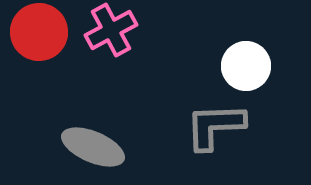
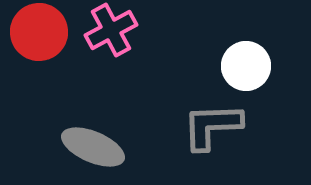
gray L-shape: moved 3 px left
